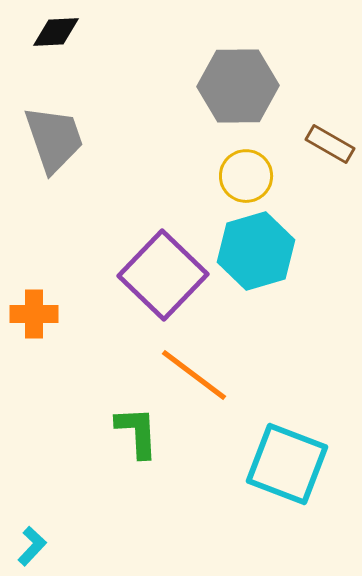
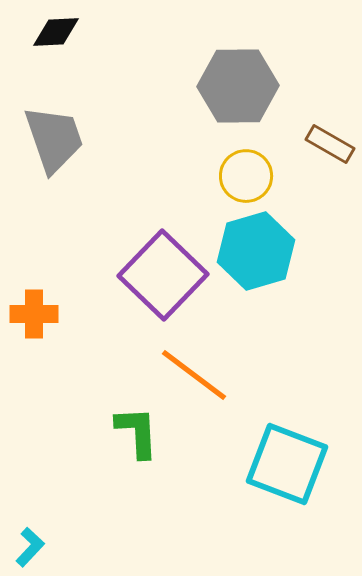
cyan L-shape: moved 2 px left, 1 px down
